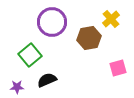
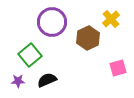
brown hexagon: moved 1 px left; rotated 15 degrees counterclockwise
purple star: moved 1 px right, 6 px up
